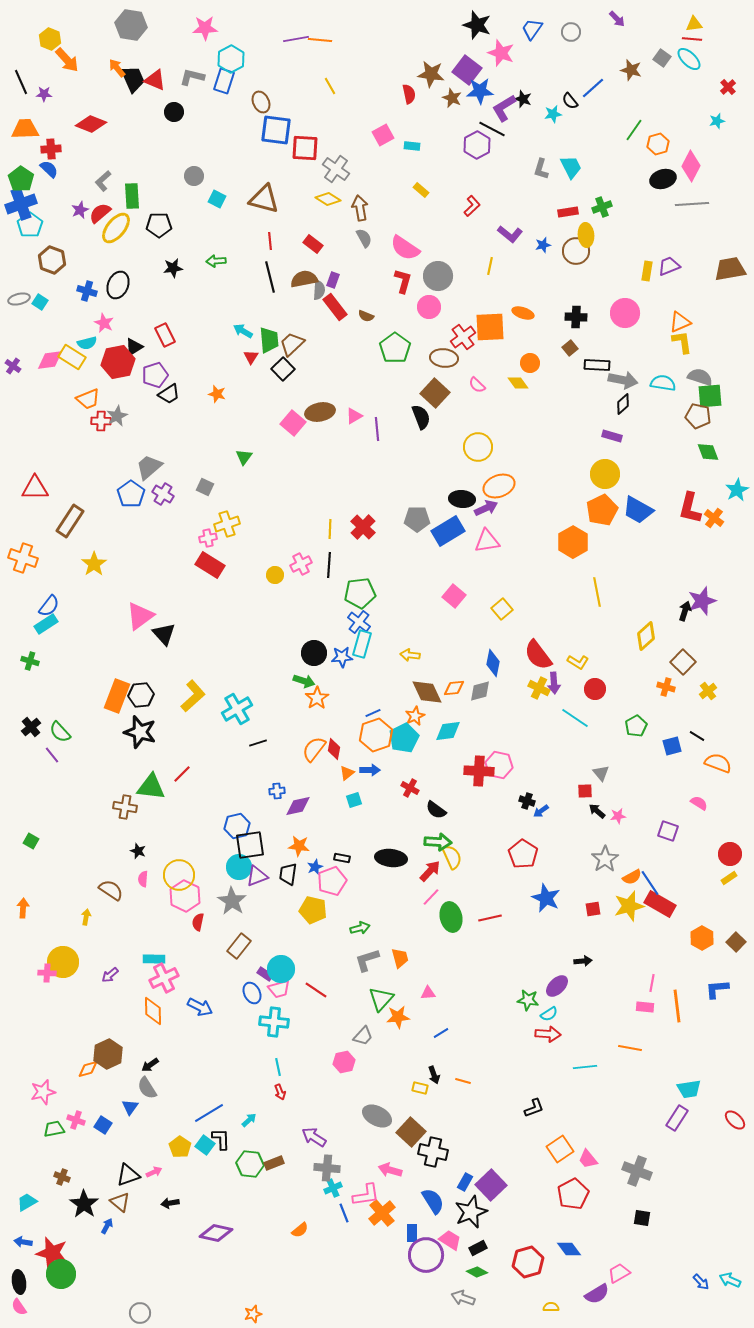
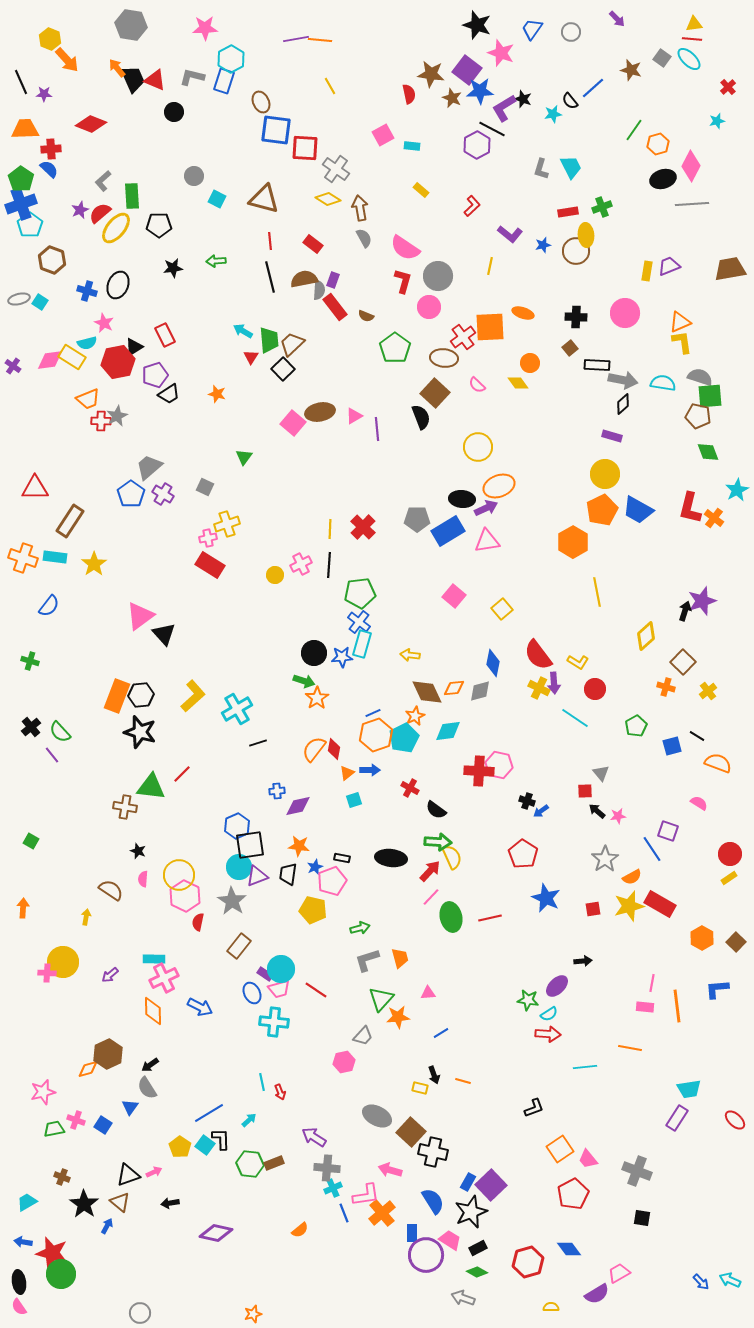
cyan rectangle at (46, 624): moved 9 px right, 67 px up; rotated 40 degrees clockwise
blue hexagon at (237, 826): rotated 10 degrees counterclockwise
blue line at (650, 883): moved 2 px right, 34 px up
cyan line at (278, 1067): moved 16 px left, 15 px down
blue rectangle at (465, 1182): moved 3 px right
